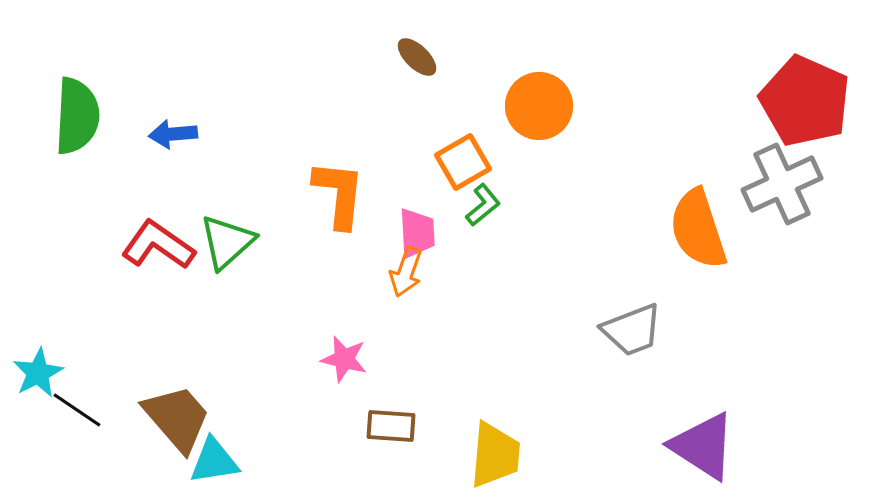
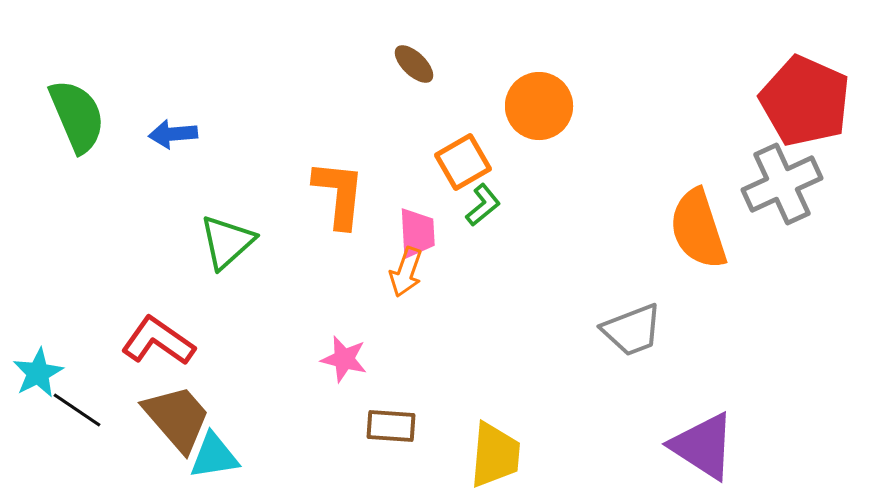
brown ellipse: moved 3 px left, 7 px down
green semicircle: rotated 26 degrees counterclockwise
red L-shape: moved 96 px down
cyan triangle: moved 5 px up
